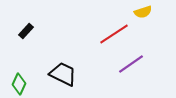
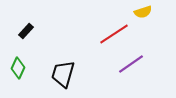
black trapezoid: rotated 100 degrees counterclockwise
green diamond: moved 1 px left, 16 px up
